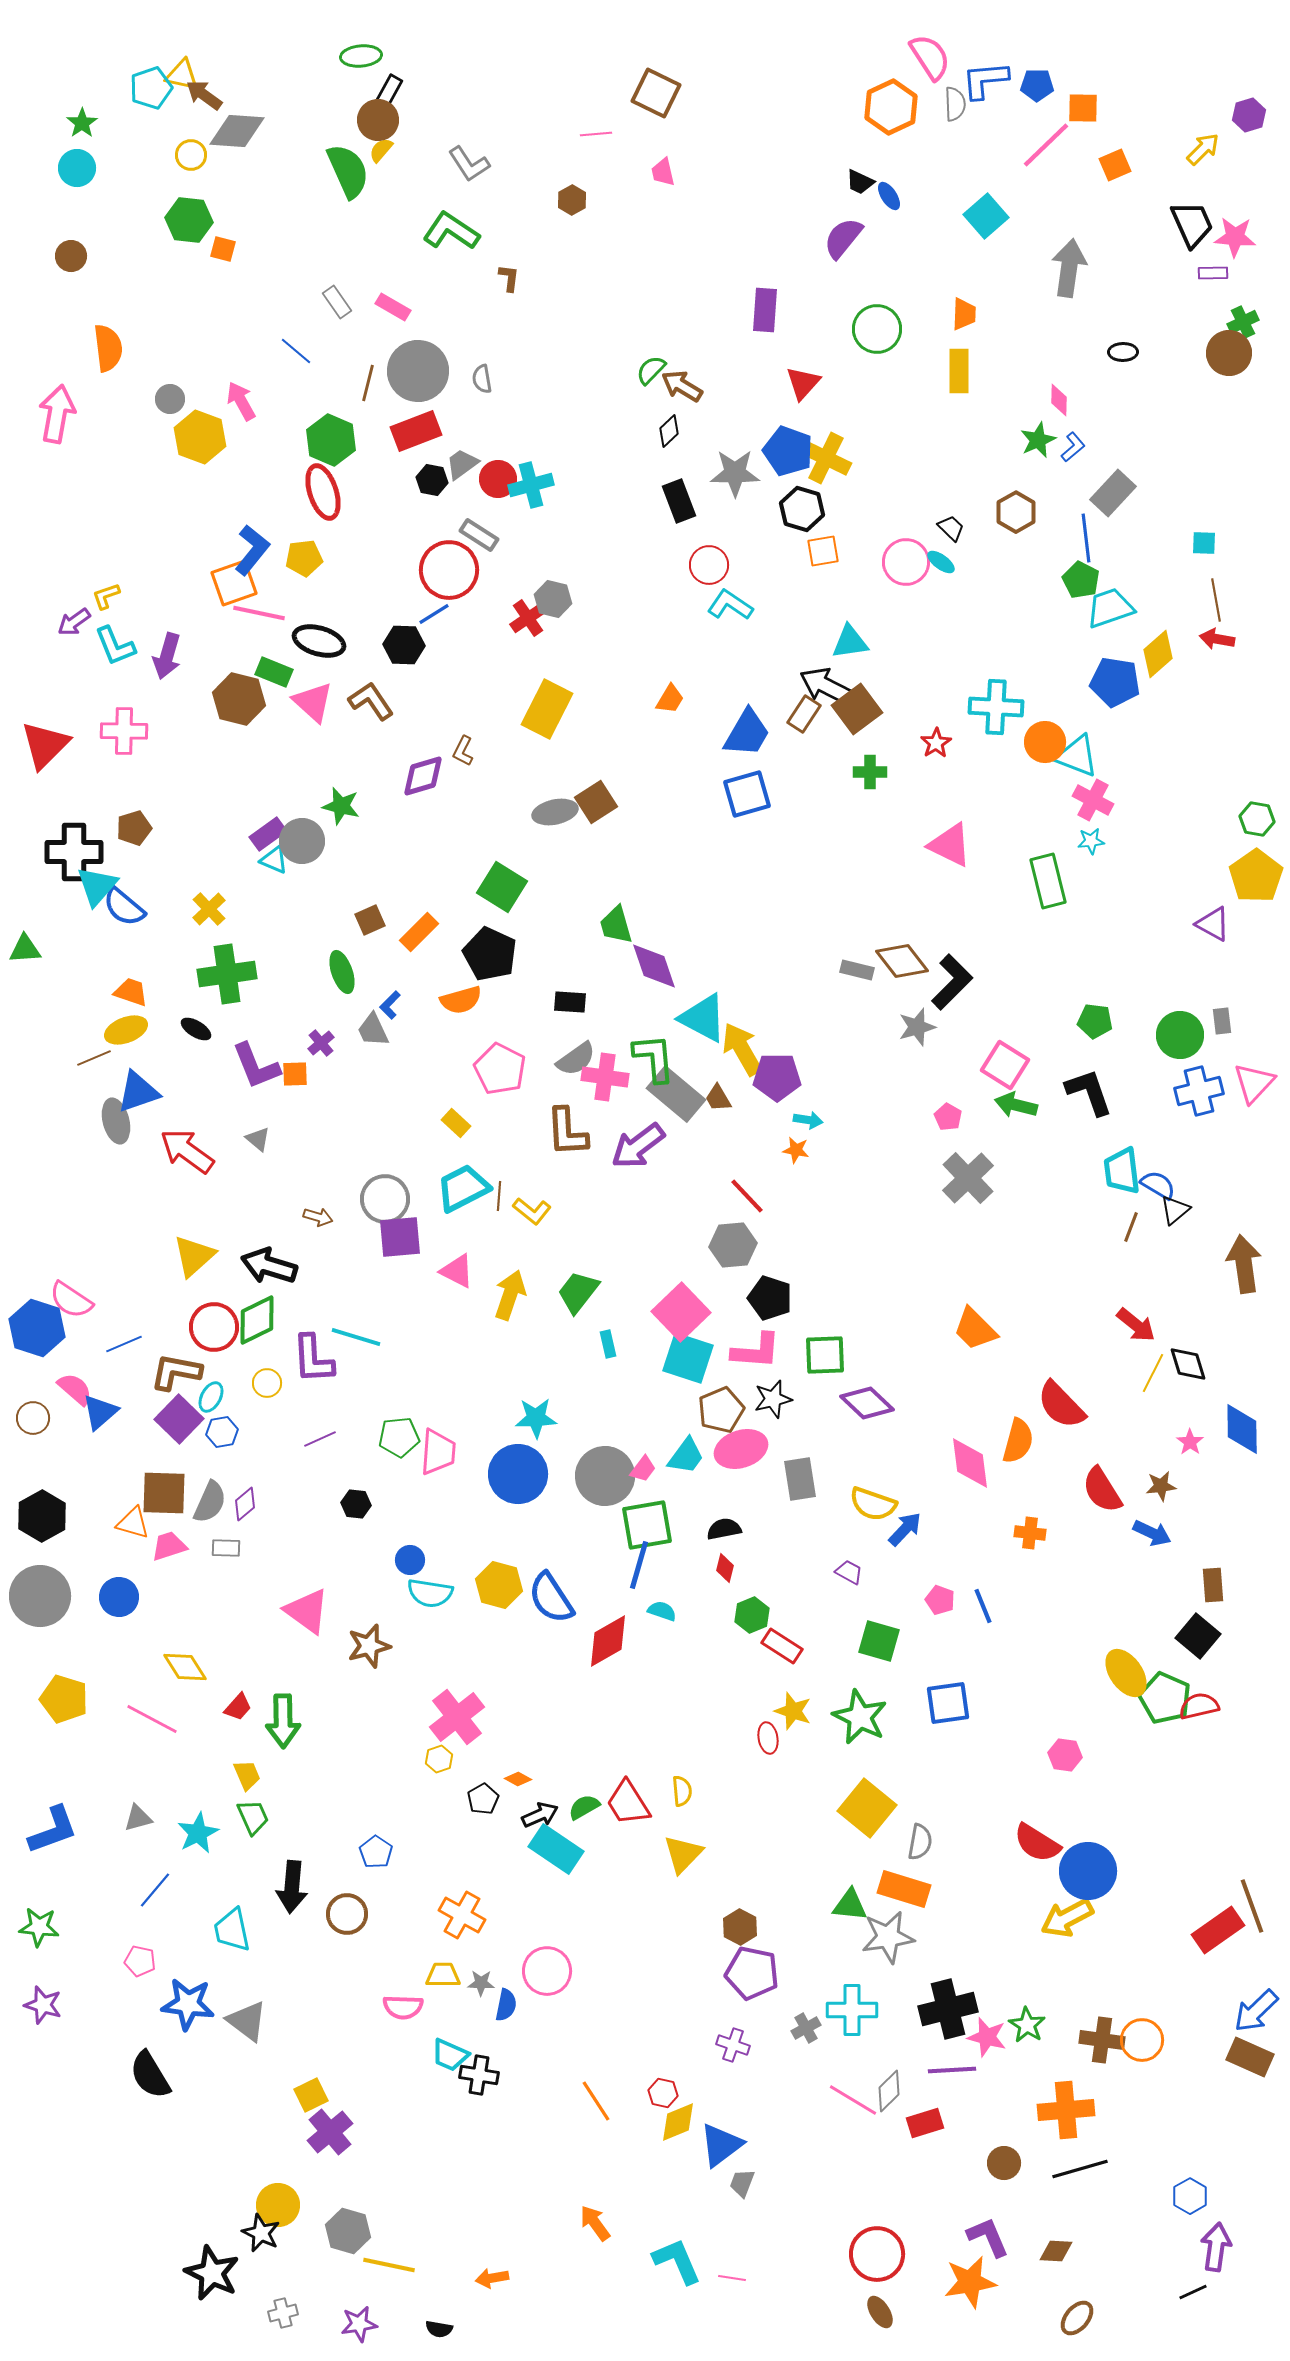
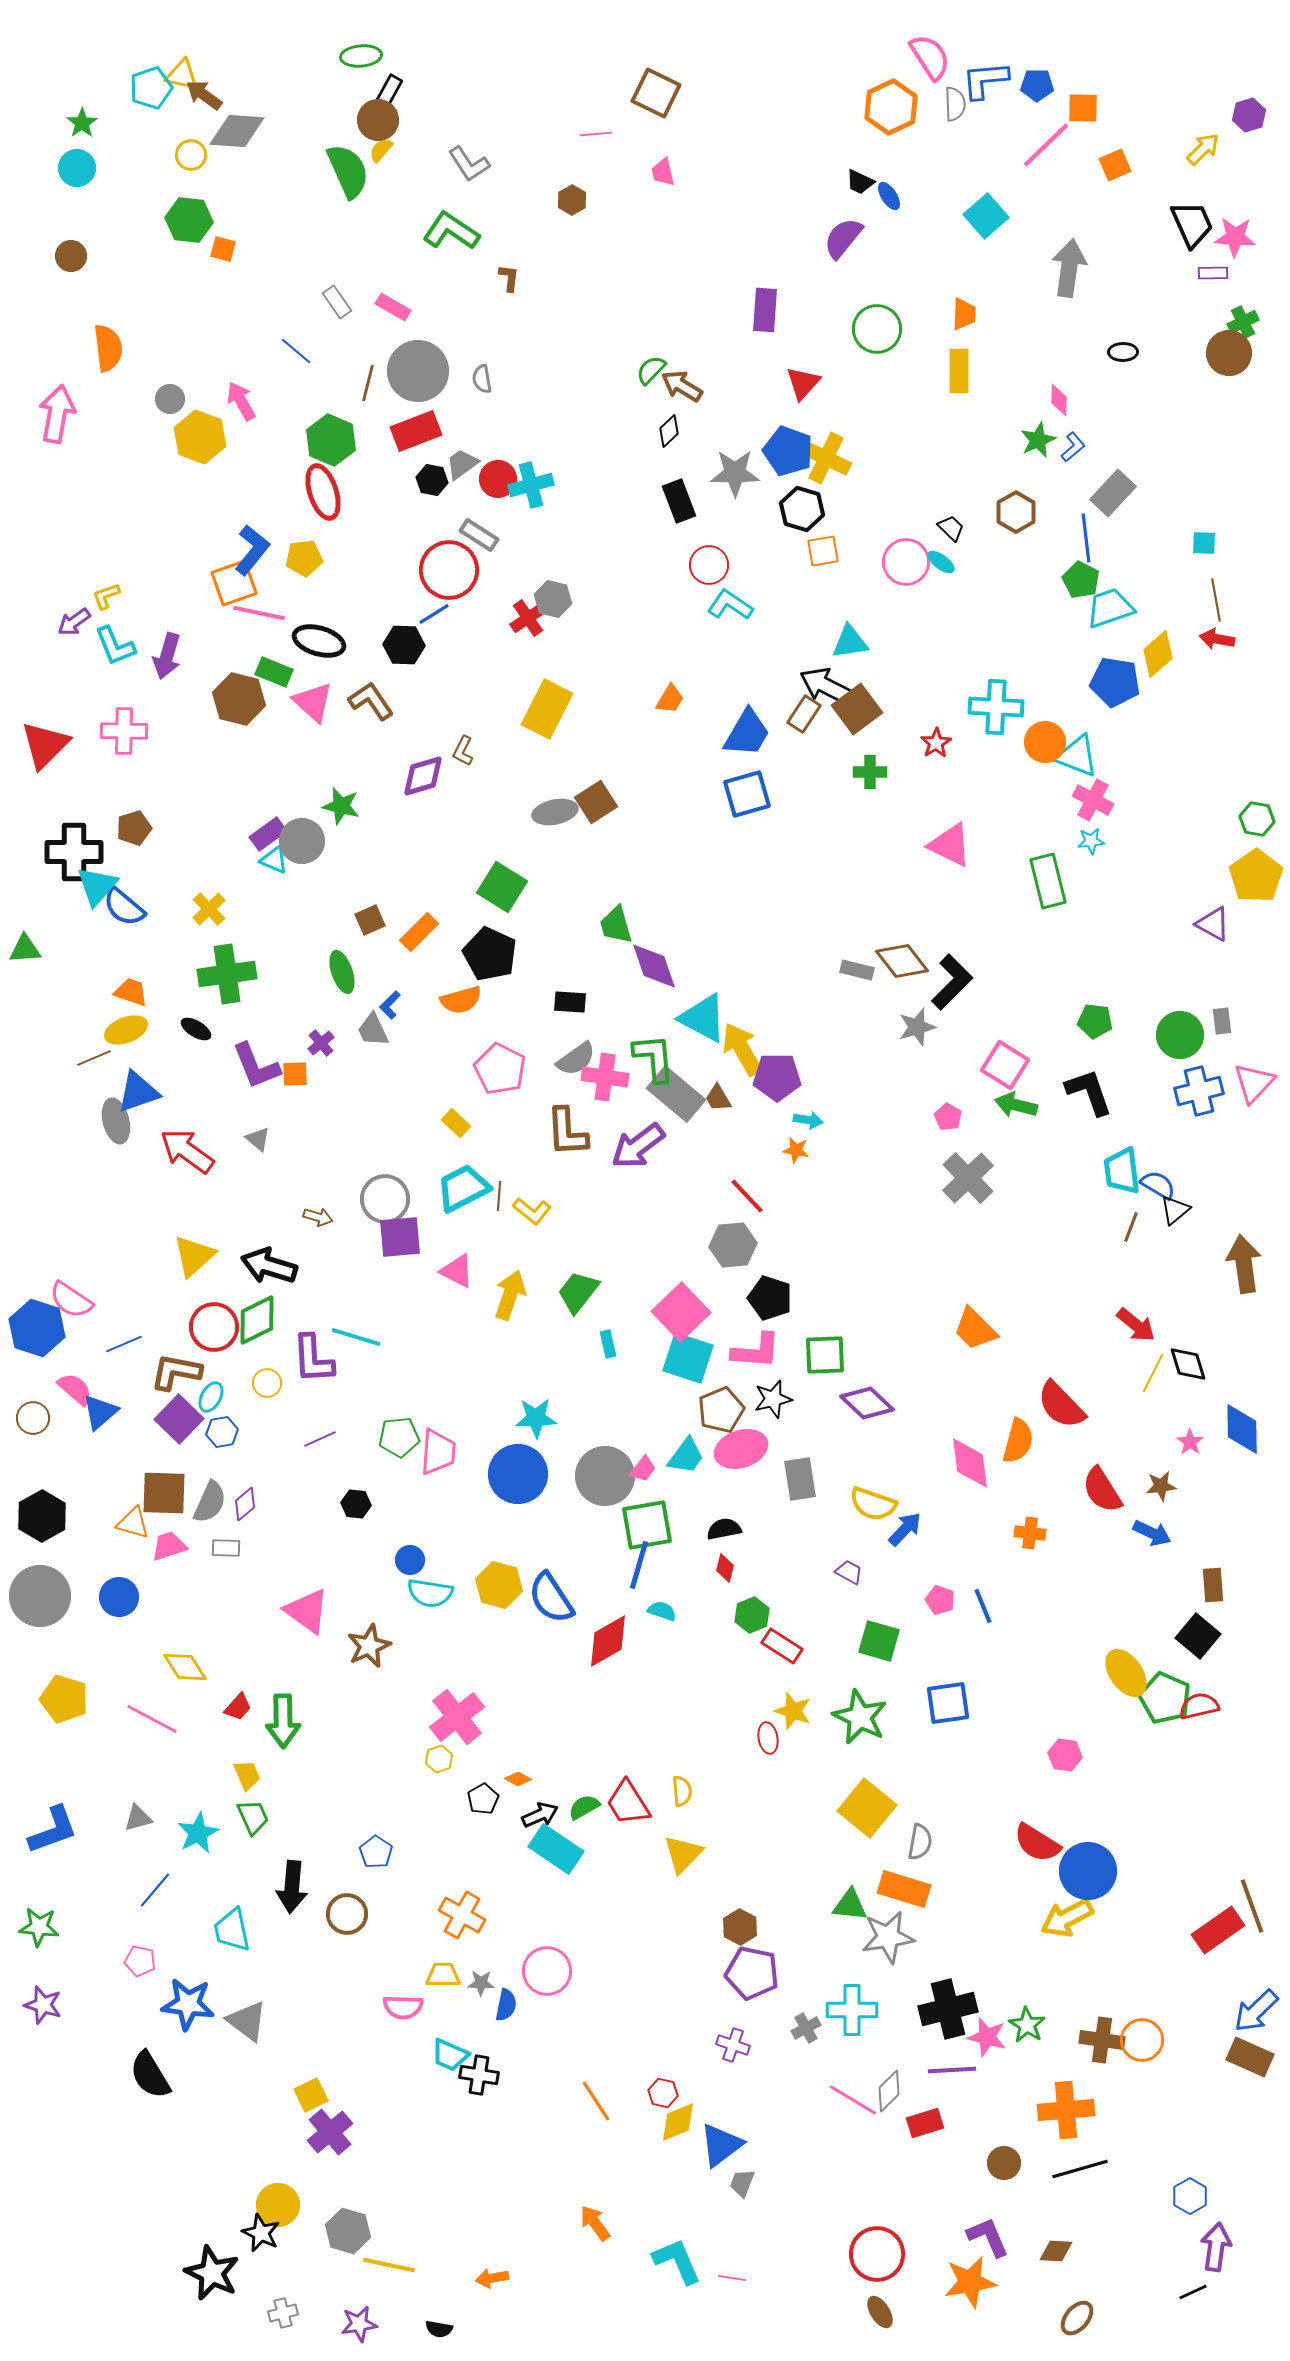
brown star at (369, 1646): rotated 9 degrees counterclockwise
